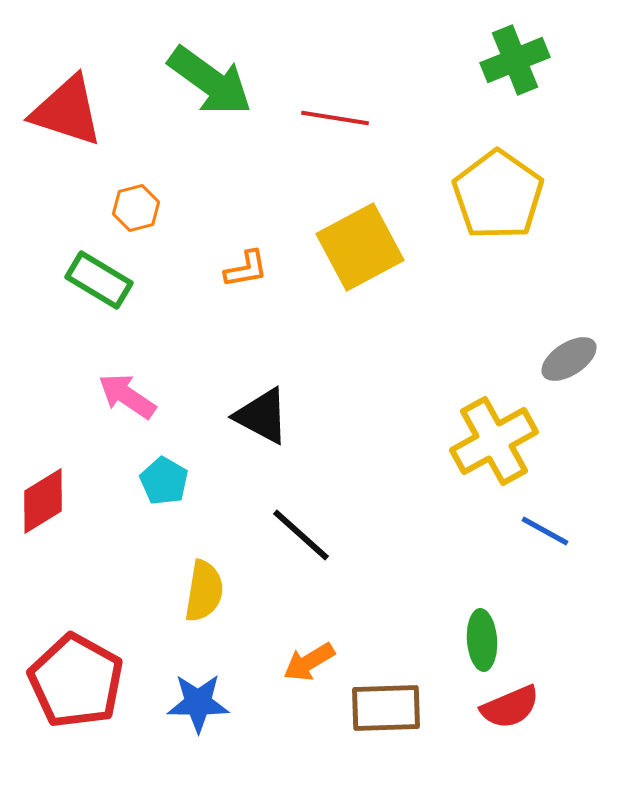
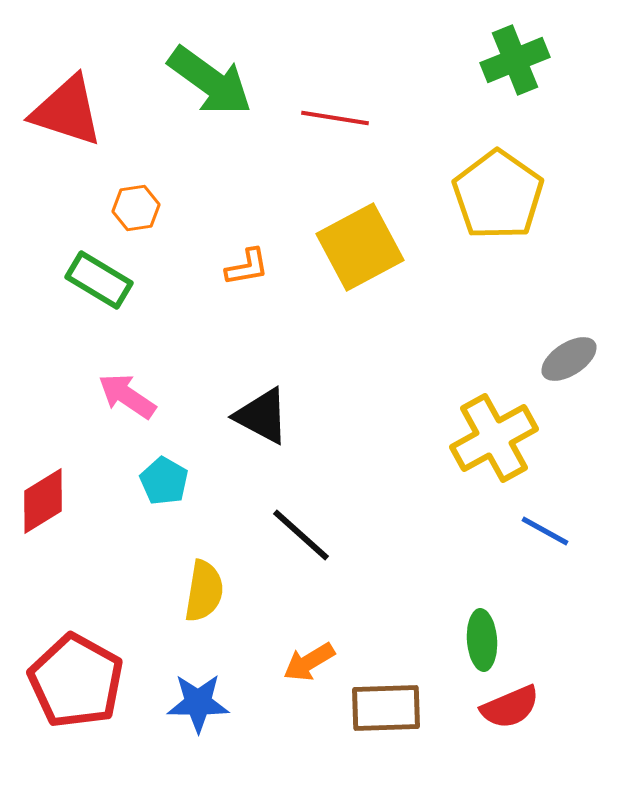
orange hexagon: rotated 6 degrees clockwise
orange L-shape: moved 1 px right, 2 px up
yellow cross: moved 3 px up
